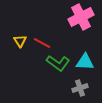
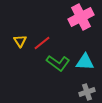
red line: rotated 66 degrees counterclockwise
gray cross: moved 7 px right, 4 px down
